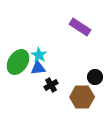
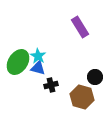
purple rectangle: rotated 25 degrees clockwise
cyan star: moved 1 px left, 1 px down
blue triangle: rotated 21 degrees clockwise
black cross: rotated 16 degrees clockwise
brown hexagon: rotated 15 degrees clockwise
